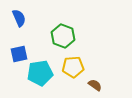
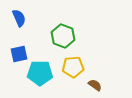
cyan pentagon: rotated 10 degrees clockwise
